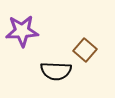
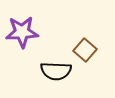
purple star: moved 1 px down
